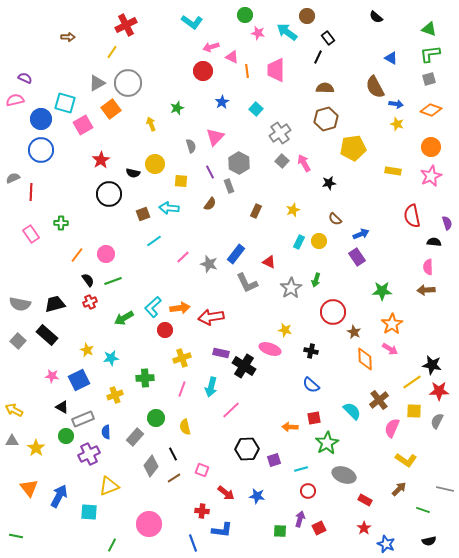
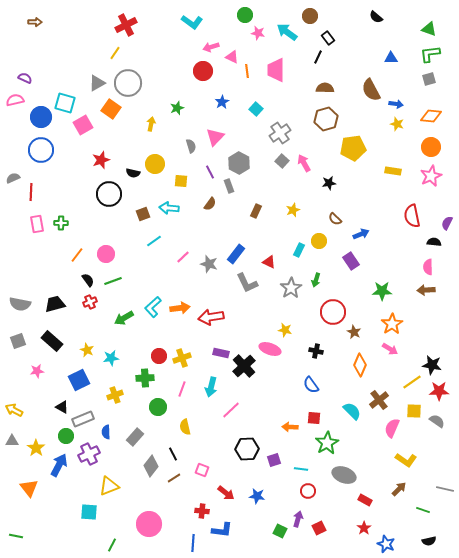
brown circle at (307, 16): moved 3 px right
brown arrow at (68, 37): moved 33 px left, 15 px up
yellow line at (112, 52): moved 3 px right, 1 px down
blue triangle at (391, 58): rotated 32 degrees counterclockwise
brown semicircle at (375, 87): moved 4 px left, 3 px down
orange square at (111, 109): rotated 18 degrees counterclockwise
orange diamond at (431, 110): moved 6 px down; rotated 15 degrees counterclockwise
blue circle at (41, 119): moved 2 px up
yellow arrow at (151, 124): rotated 32 degrees clockwise
red star at (101, 160): rotated 12 degrees clockwise
purple semicircle at (447, 223): rotated 136 degrees counterclockwise
pink rectangle at (31, 234): moved 6 px right, 10 px up; rotated 24 degrees clockwise
cyan rectangle at (299, 242): moved 8 px down
purple rectangle at (357, 257): moved 6 px left, 4 px down
red circle at (165, 330): moved 6 px left, 26 px down
black rectangle at (47, 335): moved 5 px right, 6 px down
gray square at (18, 341): rotated 28 degrees clockwise
black cross at (311, 351): moved 5 px right
orange diamond at (365, 359): moved 5 px left, 6 px down; rotated 25 degrees clockwise
black cross at (244, 366): rotated 15 degrees clockwise
pink star at (52, 376): moved 15 px left, 5 px up; rotated 16 degrees counterclockwise
blue semicircle at (311, 385): rotated 12 degrees clockwise
green circle at (156, 418): moved 2 px right, 11 px up
red square at (314, 418): rotated 16 degrees clockwise
gray semicircle at (437, 421): rotated 98 degrees clockwise
cyan line at (301, 469): rotated 24 degrees clockwise
blue arrow at (59, 496): moved 31 px up
purple arrow at (300, 519): moved 2 px left
green square at (280, 531): rotated 24 degrees clockwise
blue line at (193, 543): rotated 24 degrees clockwise
